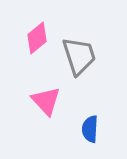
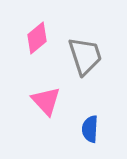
gray trapezoid: moved 6 px right
